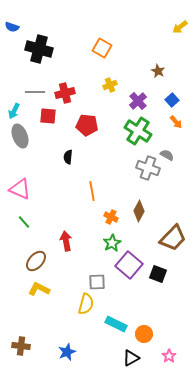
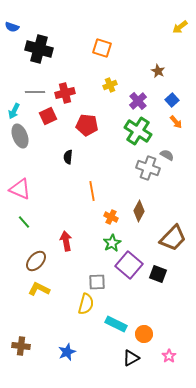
orange square: rotated 12 degrees counterclockwise
red square: rotated 30 degrees counterclockwise
